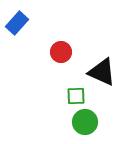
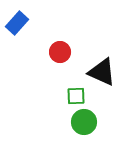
red circle: moved 1 px left
green circle: moved 1 px left
